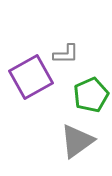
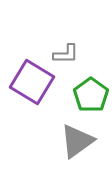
purple square: moved 1 px right, 5 px down; rotated 30 degrees counterclockwise
green pentagon: rotated 12 degrees counterclockwise
